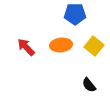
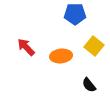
orange ellipse: moved 11 px down
